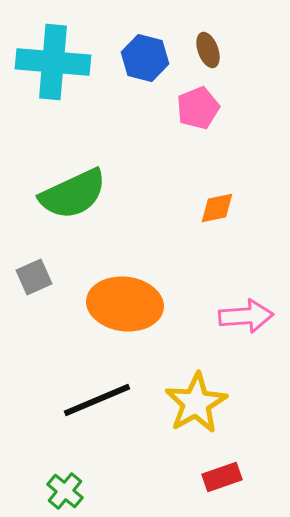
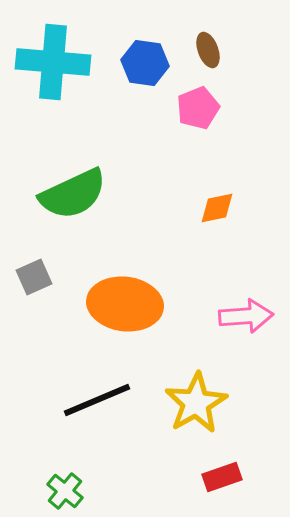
blue hexagon: moved 5 px down; rotated 6 degrees counterclockwise
